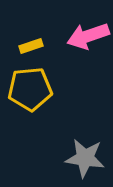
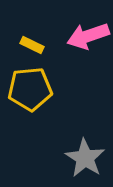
yellow rectangle: moved 1 px right, 1 px up; rotated 45 degrees clockwise
gray star: rotated 24 degrees clockwise
